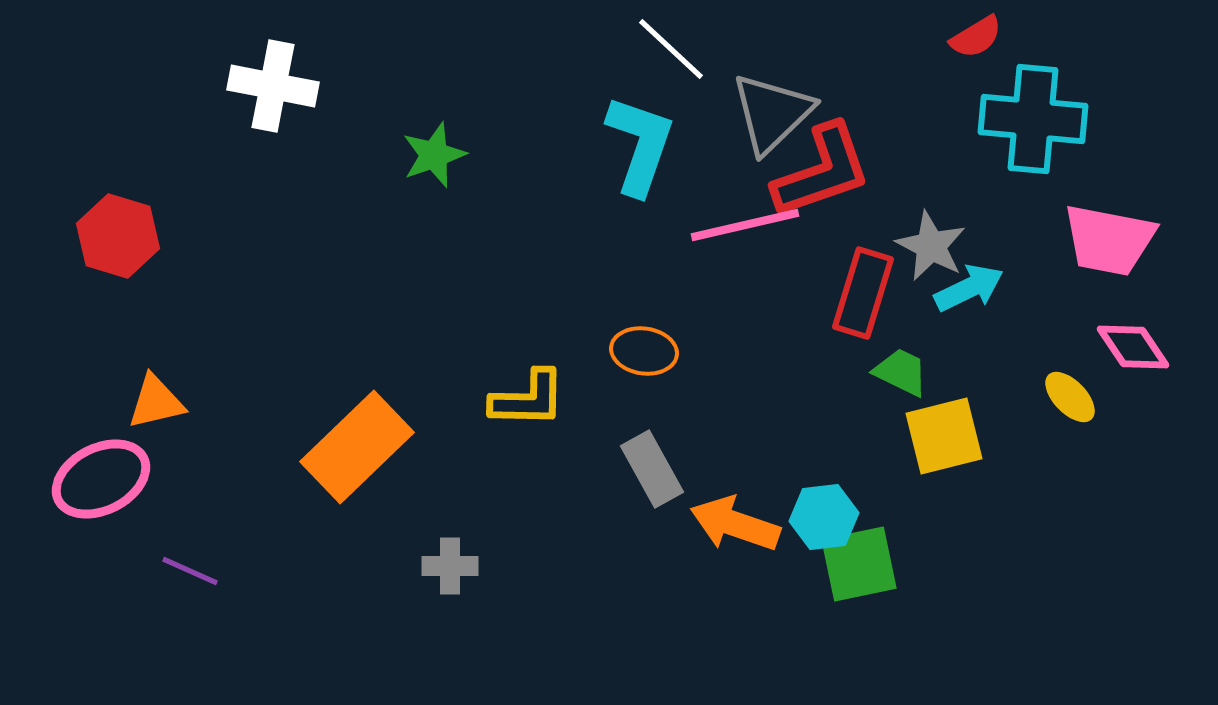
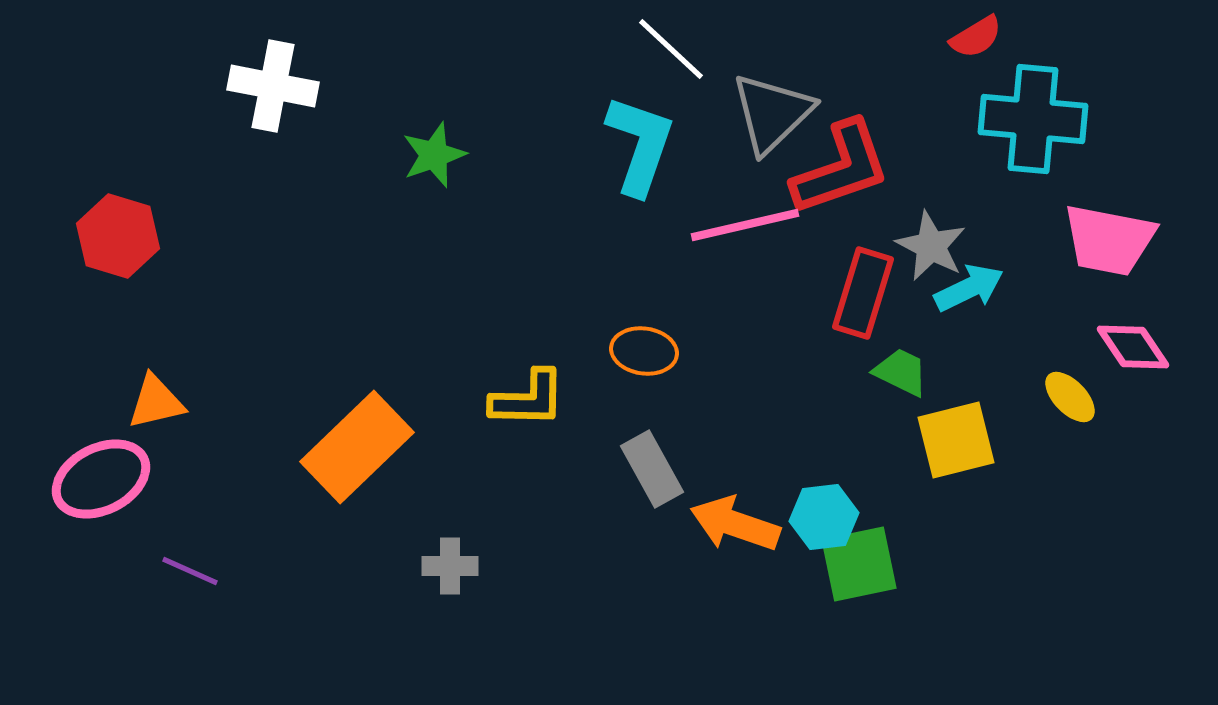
red L-shape: moved 19 px right, 3 px up
yellow square: moved 12 px right, 4 px down
